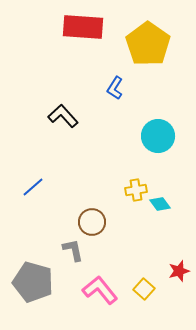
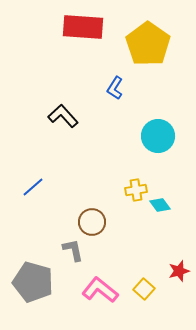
cyan diamond: moved 1 px down
pink L-shape: rotated 12 degrees counterclockwise
